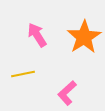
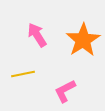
orange star: moved 1 px left, 3 px down
pink L-shape: moved 2 px left, 2 px up; rotated 15 degrees clockwise
